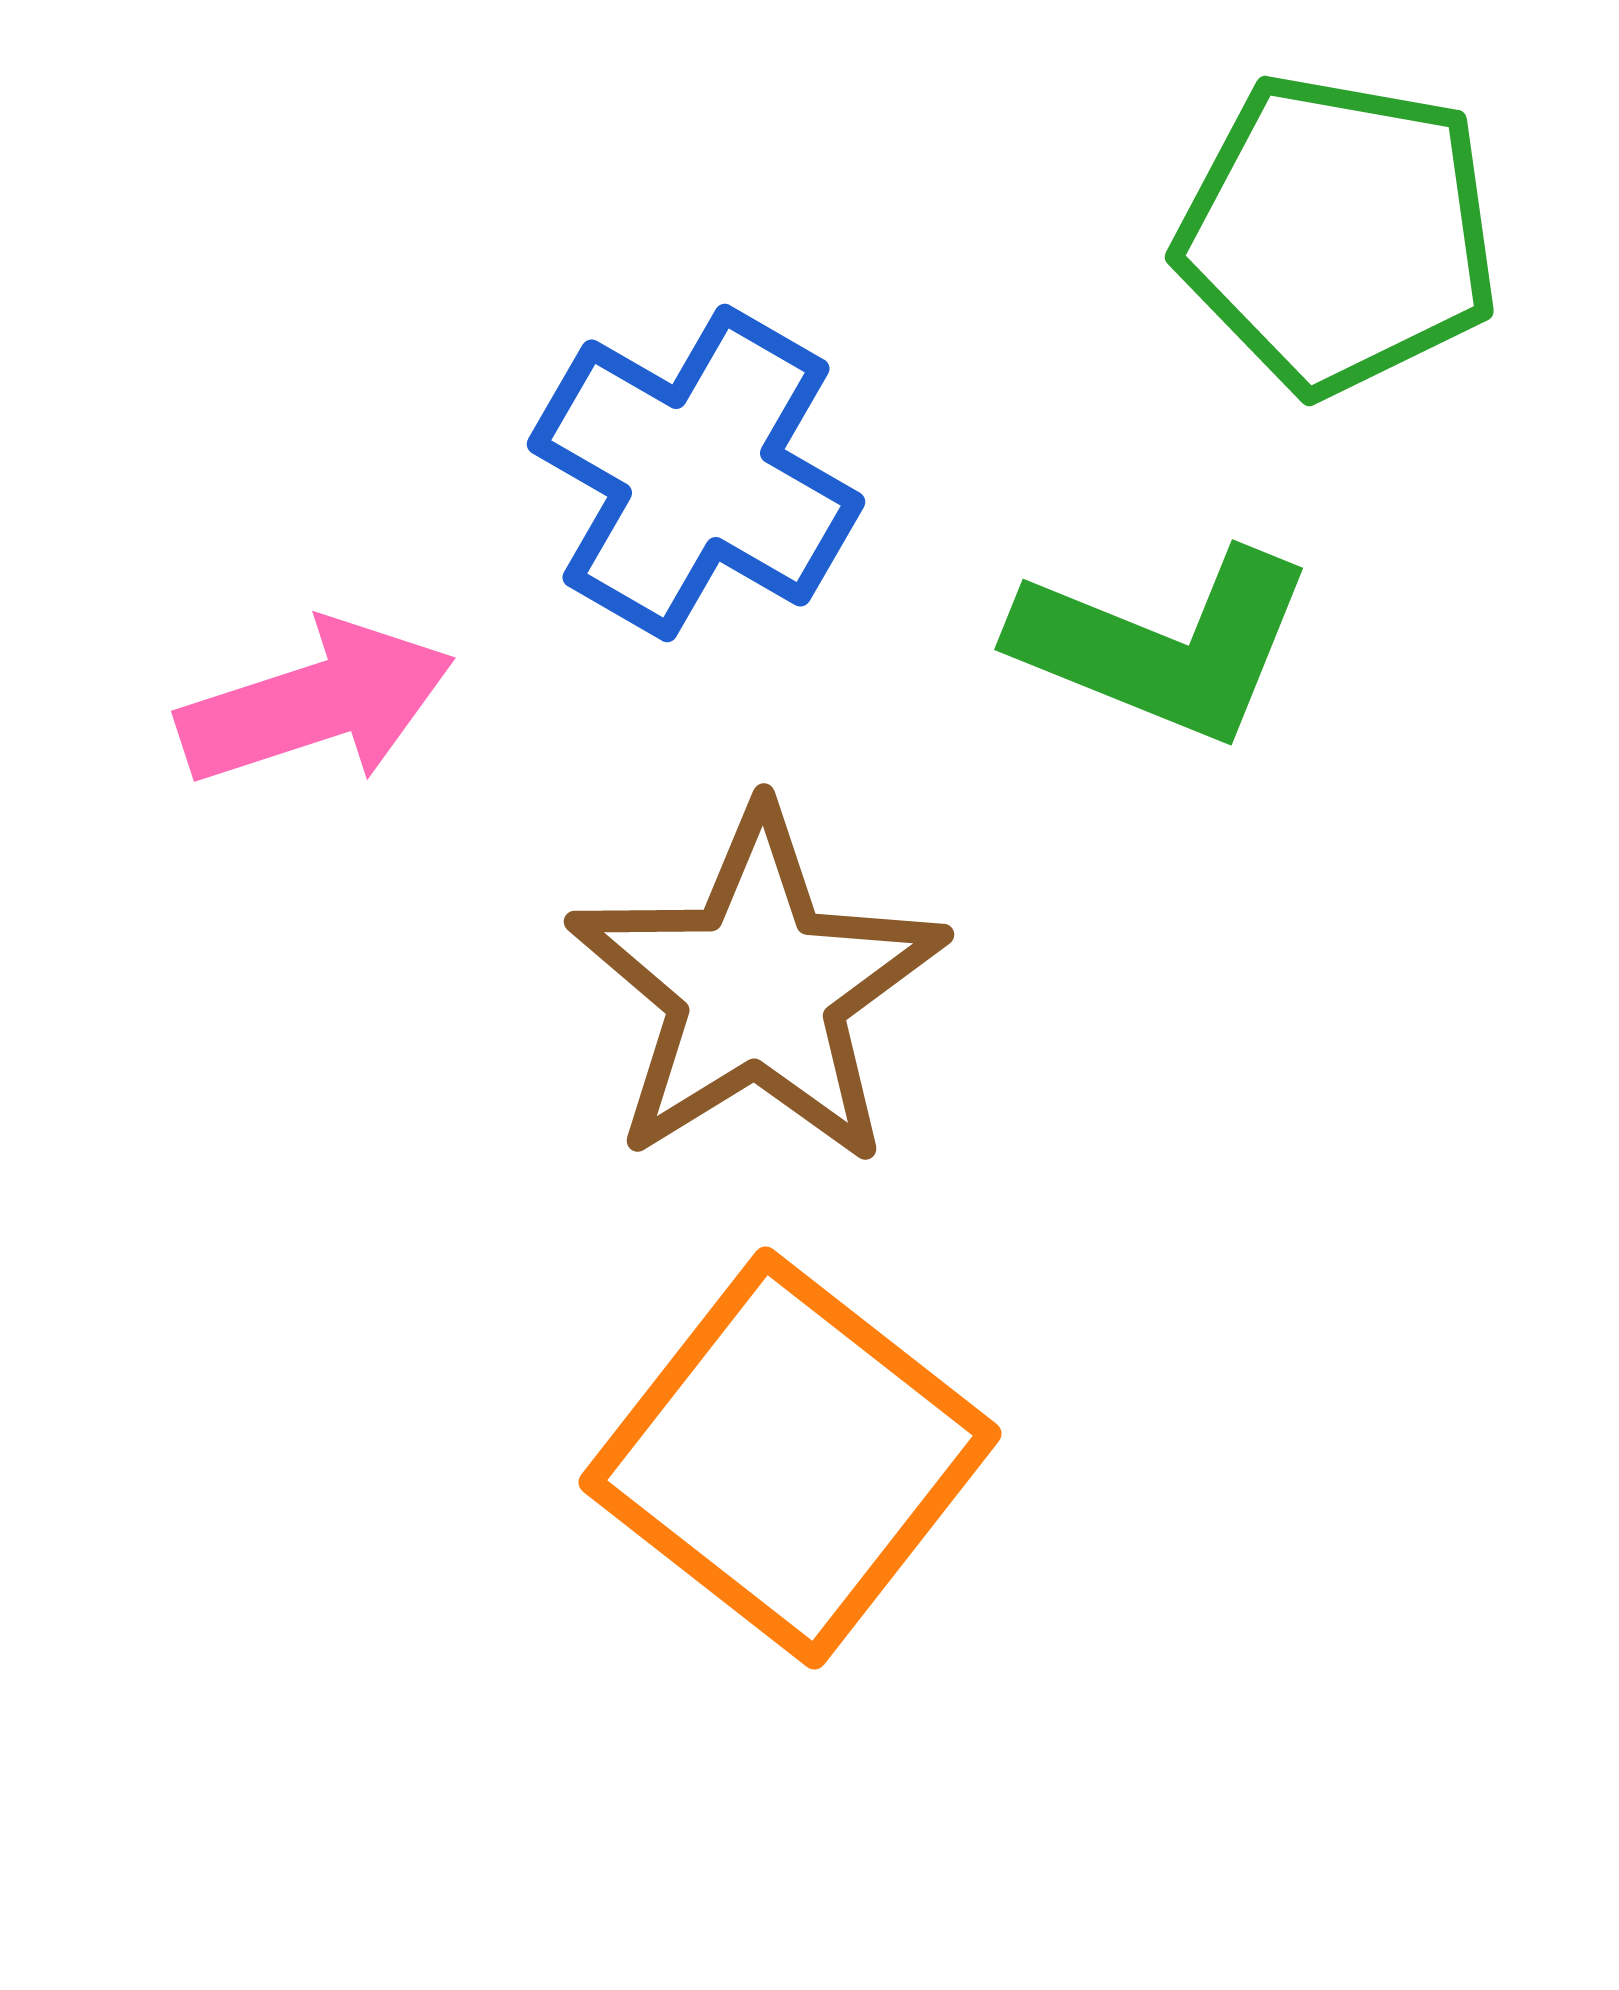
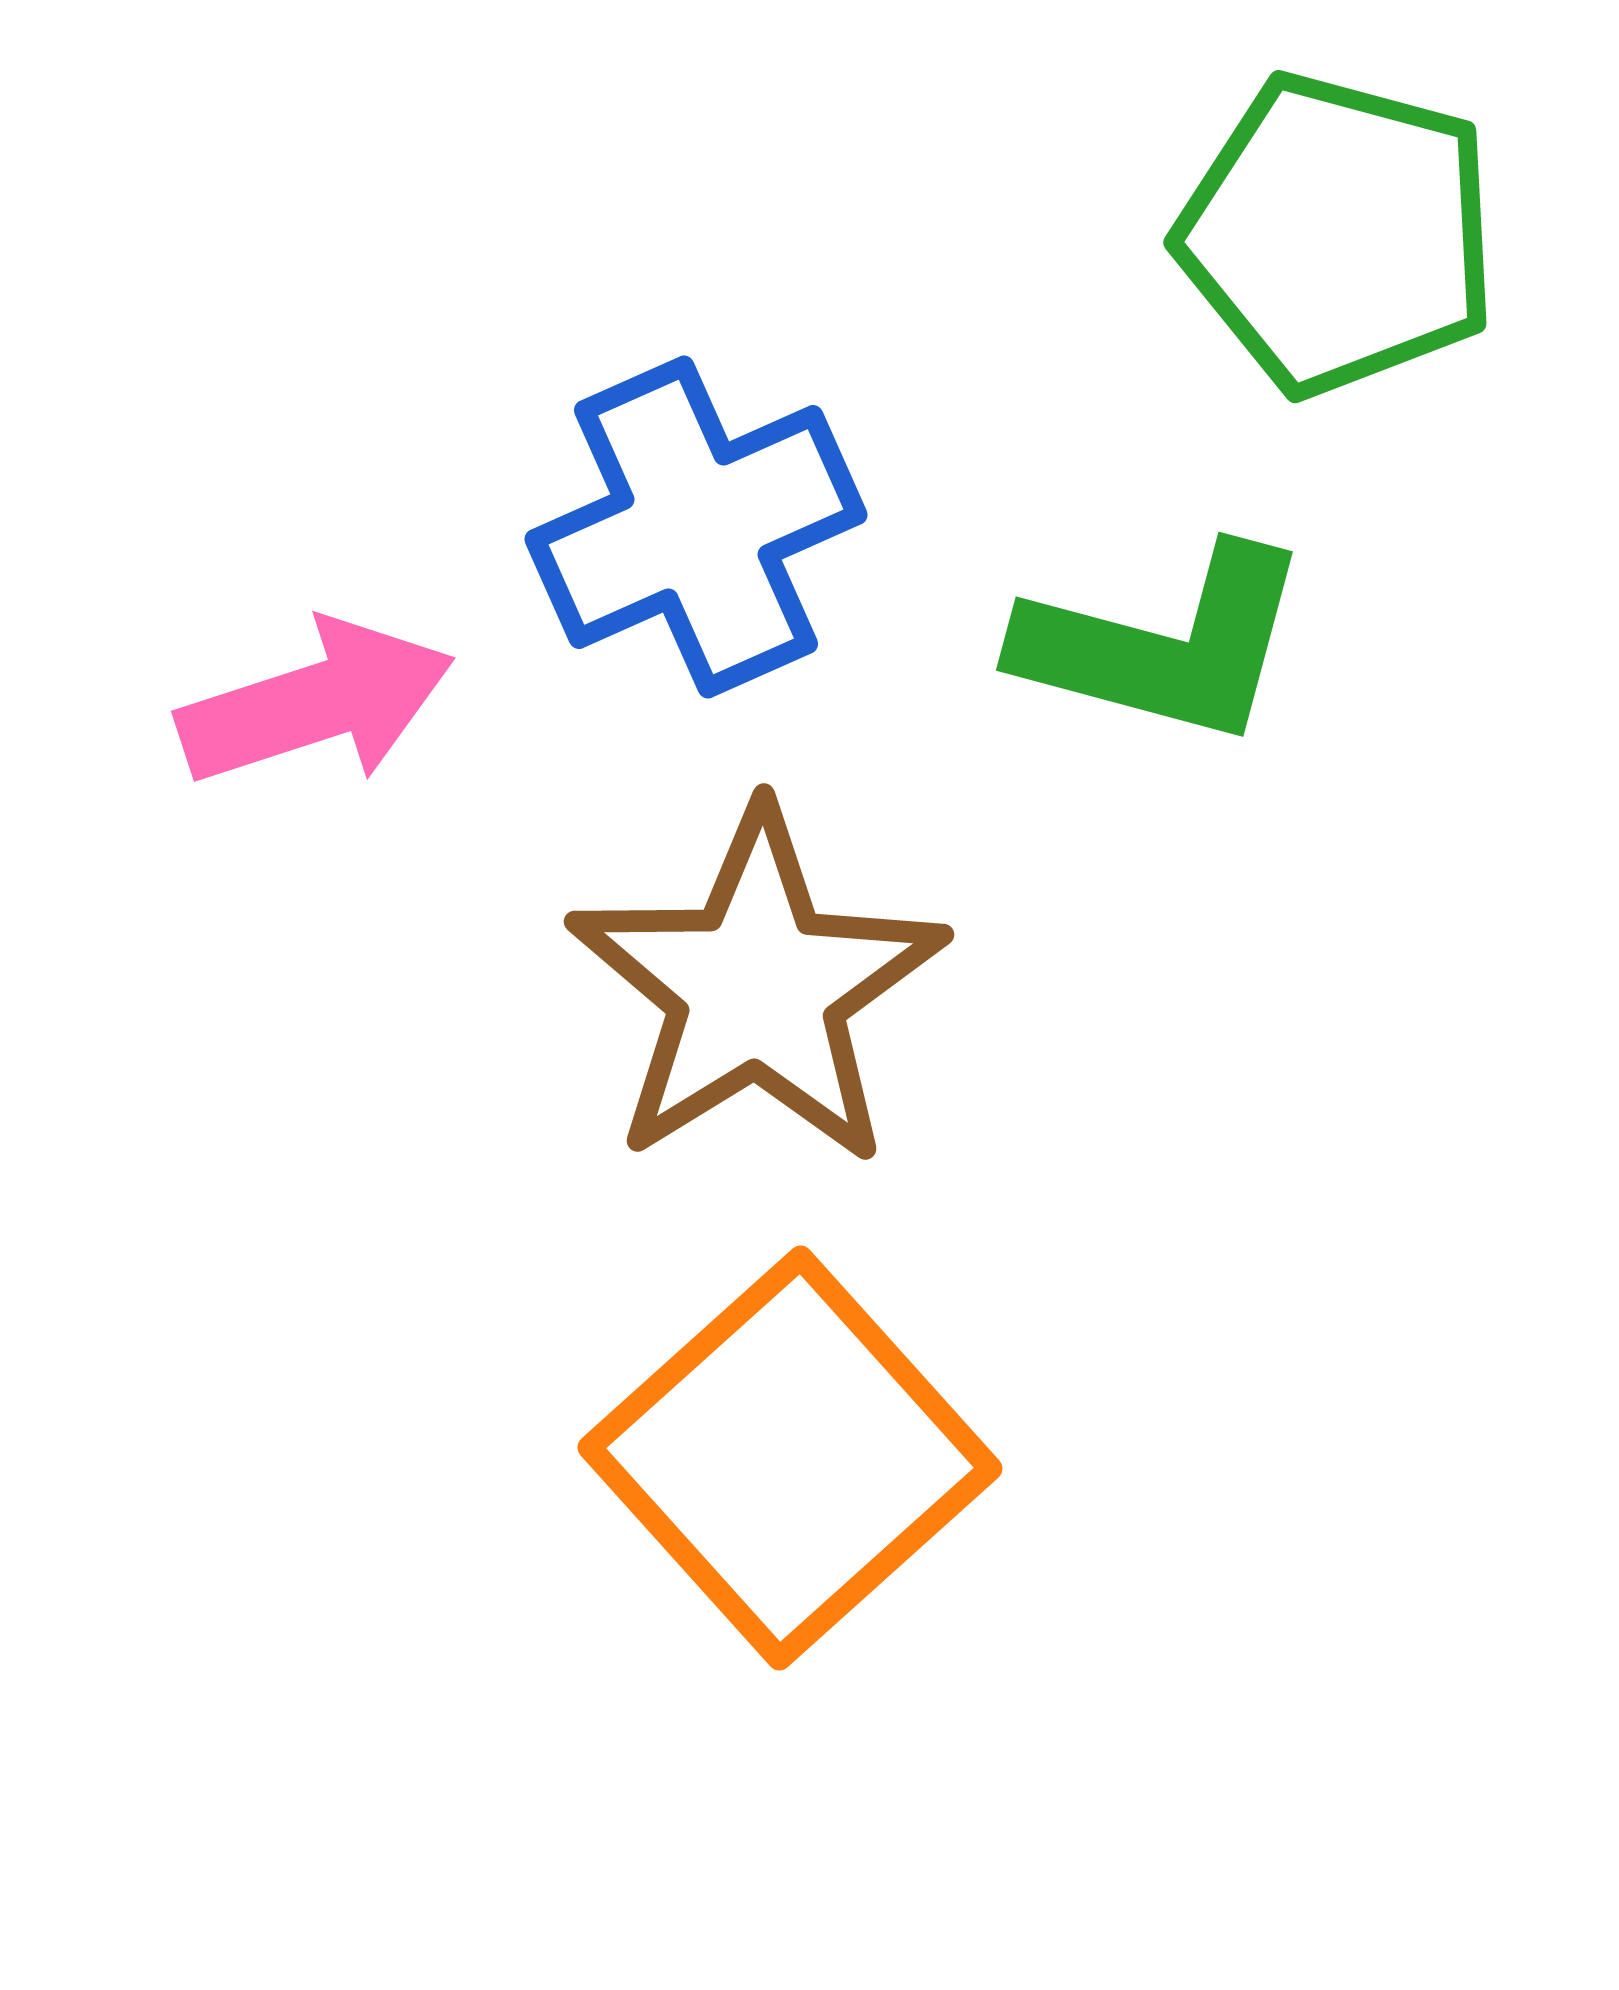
green pentagon: rotated 5 degrees clockwise
blue cross: moved 54 px down; rotated 36 degrees clockwise
green L-shape: rotated 7 degrees counterclockwise
orange square: rotated 10 degrees clockwise
